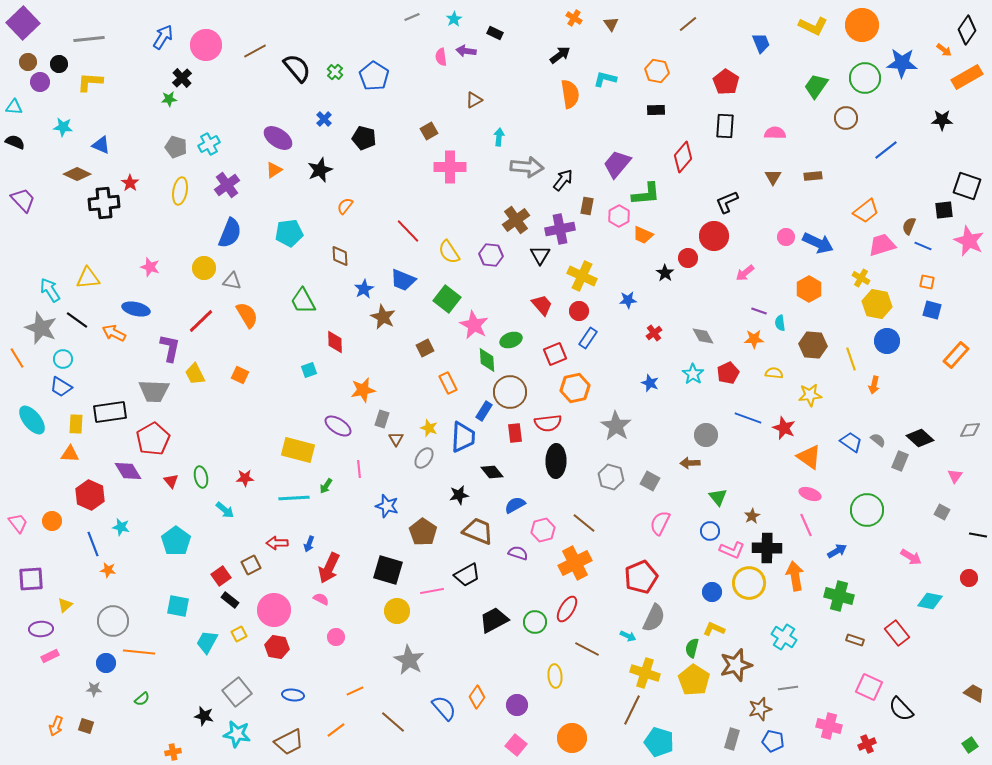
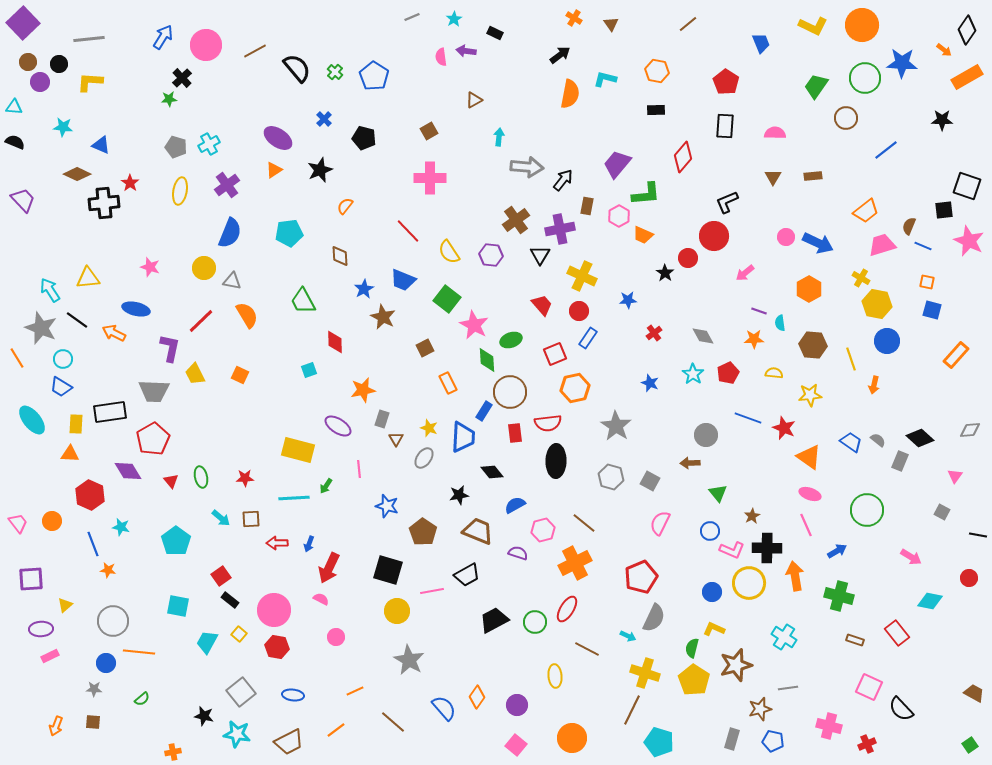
orange semicircle at (570, 94): rotated 20 degrees clockwise
pink cross at (450, 167): moved 20 px left, 11 px down
green triangle at (718, 497): moved 4 px up
cyan arrow at (225, 510): moved 4 px left, 8 px down
brown square at (251, 565): moved 46 px up; rotated 24 degrees clockwise
yellow square at (239, 634): rotated 21 degrees counterclockwise
gray square at (237, 692): moved 4 px right
brown square at (86, 726): moved 7 px right, 4 px up; rotated 14 degrees counterclockwise
